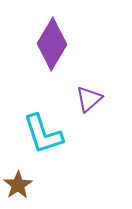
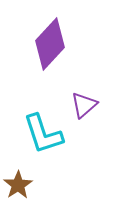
purple diamond: moved 2 px left; rotated 12 degrees clockwise
purple triangle: moved 5 px left, 6 px down
